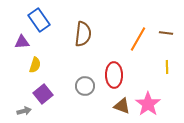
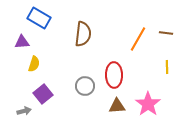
blue rectangle: moved 2 px up; rotated 25 degrees counterclockwise
yellow semicircle: moved 1 px left, 1 px up
brown triangle: moved 5 px left; rotated 24 degrees counterclockwise
